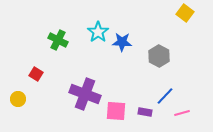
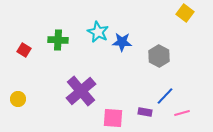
cyan star: rotated 10 degrees counterclockwise
green cross: rotated 24 degrees counterclockwise
red square: moved 12 px left, 24 px up
purple cross: moved 4 px left, 3 px up; rotated 28 degrees clockwise
pink square: moved 3 px left, 7 px down
